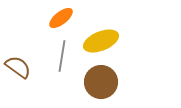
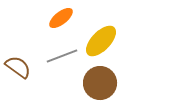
yellow ellipse: rotated 24 degrees counterclockwise
gray line: rotated 60 degrees clockwise
brown circle: moved 1 px left, 1 px down
